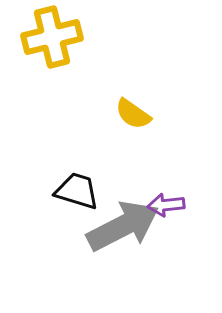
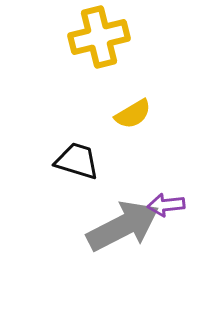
yellow cross: moved 47 px right
yellow semicircle: rotated 66 degrees counterclockwise
black trapezoid: moved 30 px up
